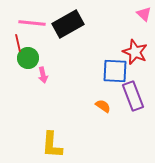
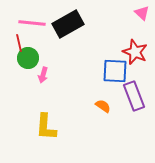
pink triangle: moved 2 px left, 1 px up
red line: moved 1 px right
pink arrow: rotated 28 degrees clockwise
purple rectangle: moved 1 px right
yellow L-shape: moved 6 px left, 18 px up
